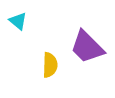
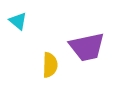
purple trapezoid: rotated 57 degrees counterclockwise
